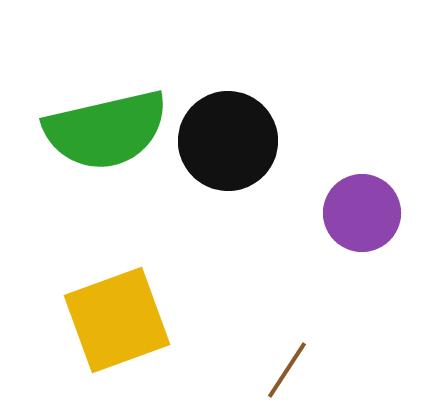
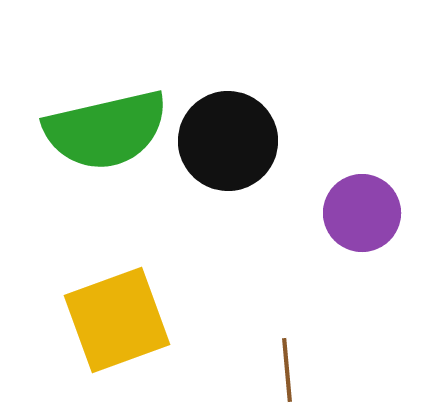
brown line: rotated 38 degrees counterclockwise
